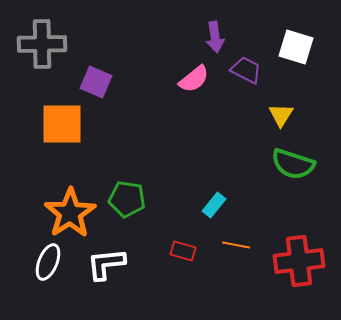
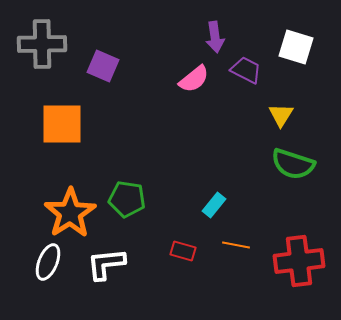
purple square: moved 7 px right, 16 px up
